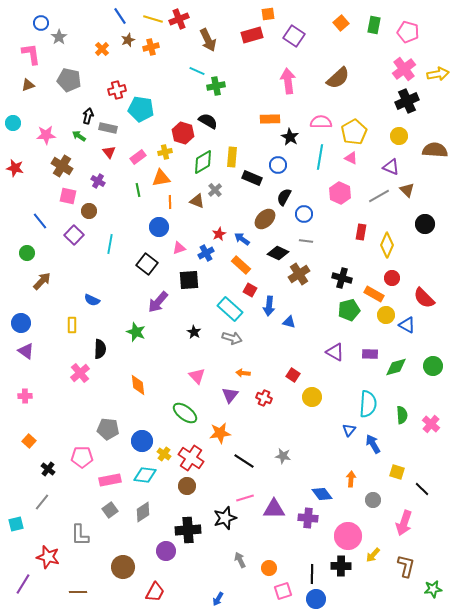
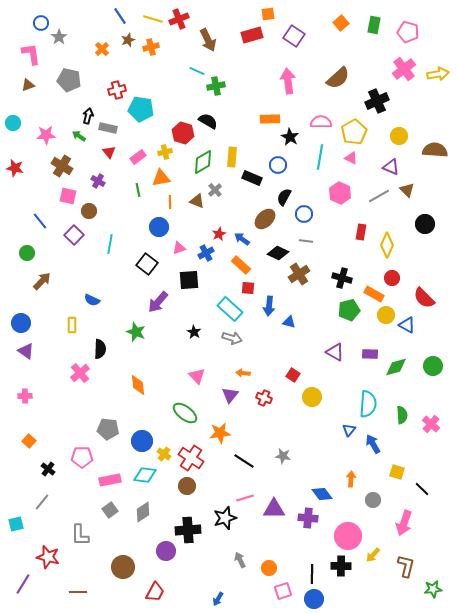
black cross at (407, 101): moved 30 px left
red square at (250, 290): moved 2 px left, 2 px up; rotated 24 degrees counterclockwise
blue circle at (316, 599): moved 2 px left
